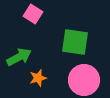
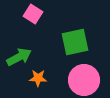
green square: rotated 20 degrees counterclockwise
orange star: rotated 18 degrees clockwise
